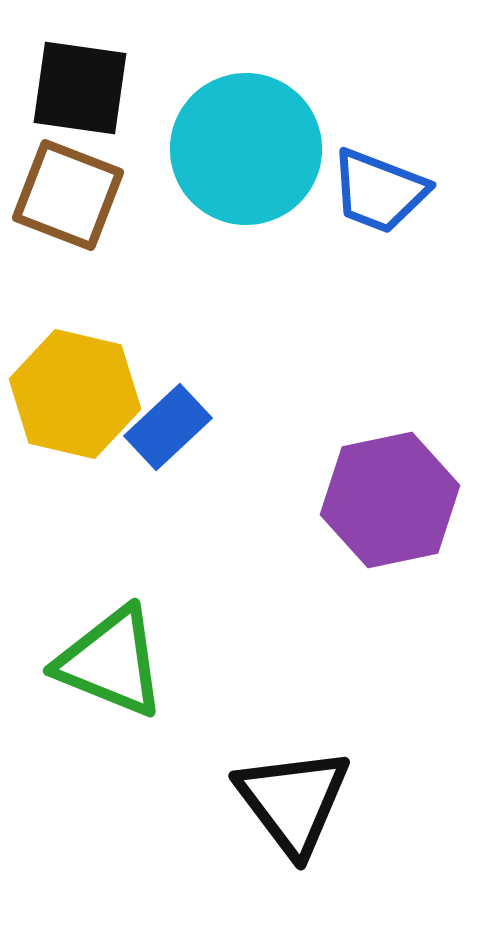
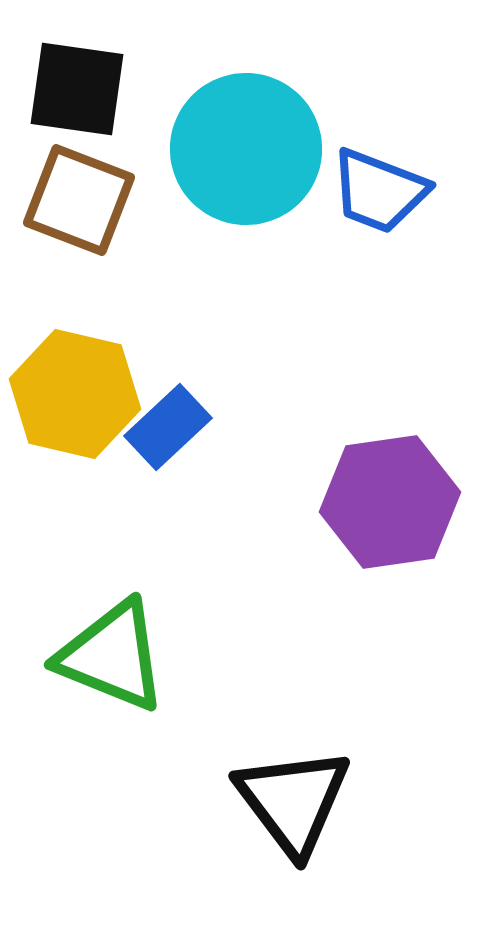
black square: moved 3 px left, 1 px down
brown square: moved 11 px right, 5 px down
purple hexagon: moved 2 px down; rotated 4 degrees clockwise
green triangle: moved 1 px right, 6 px up
